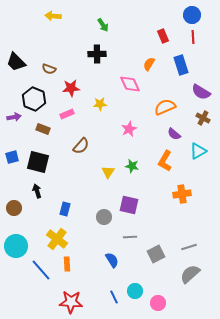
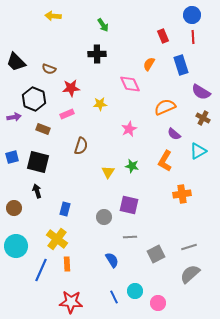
brown semicircle at (81, 146): rotated 24 degrees counterclockwise
blue line at (41, 270): rotated 65 degrees clockwise
